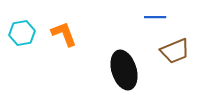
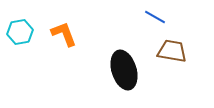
blue line: rotated 30 degrees clockwise
cyan hexagon: moved 2 px left, 1 px up
brown trapezoid: moved 3 px left; rotated 148 degrees counterclockwise
